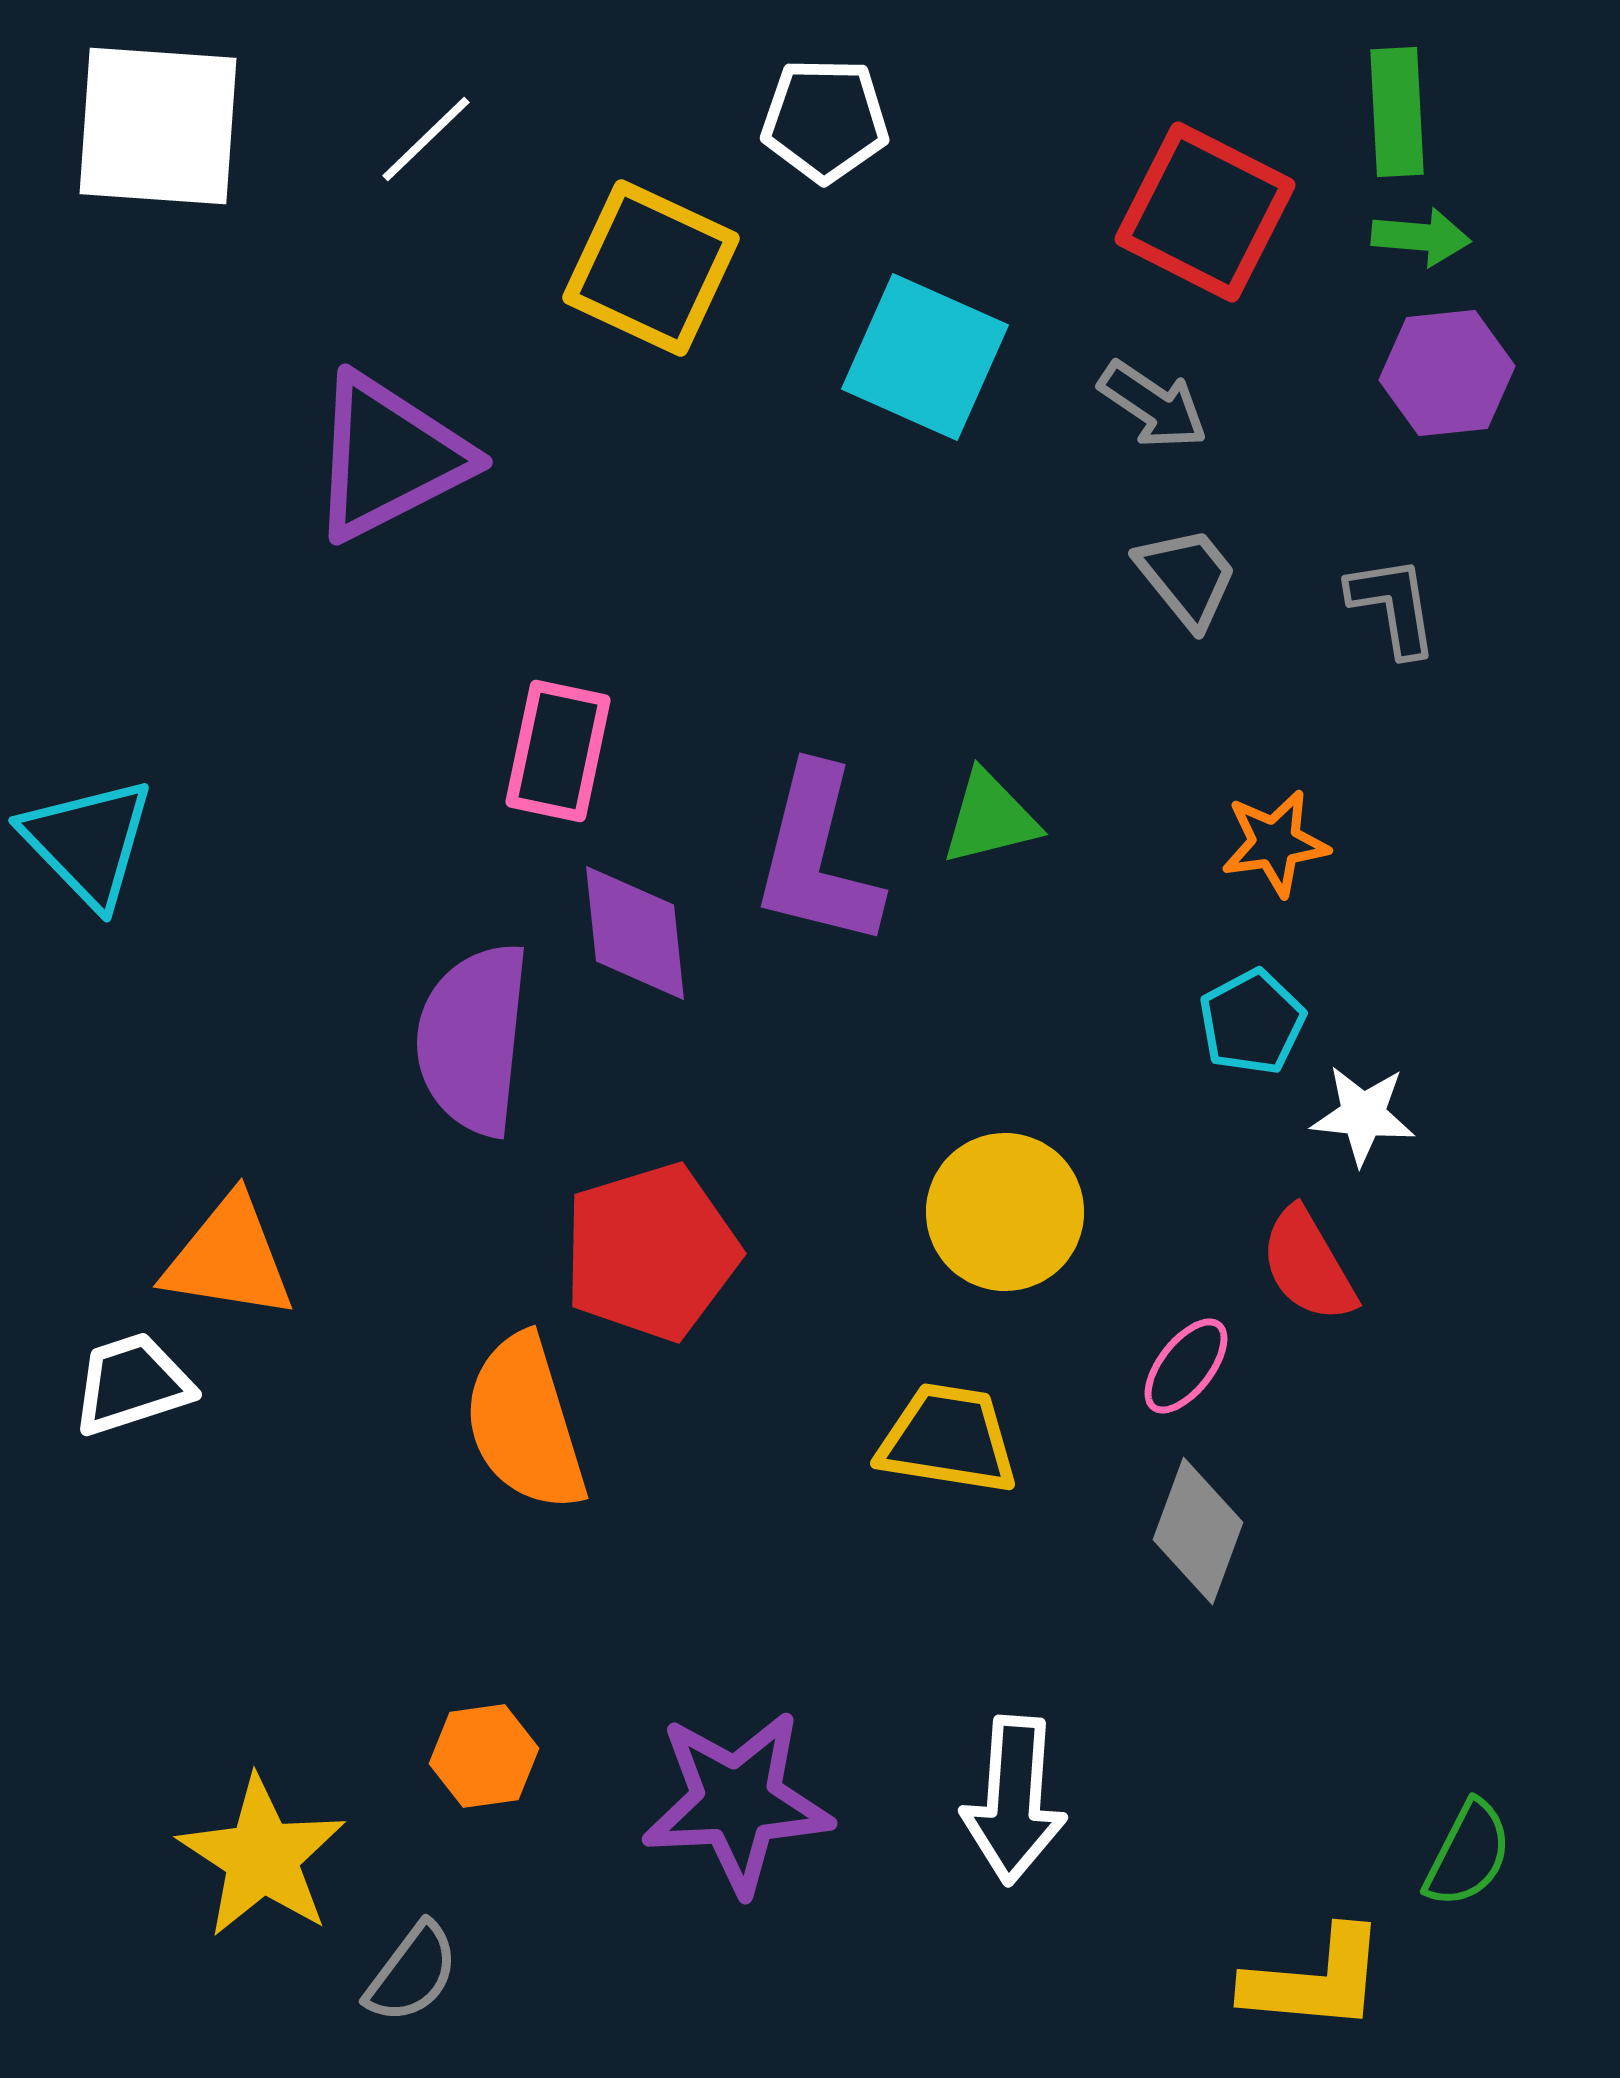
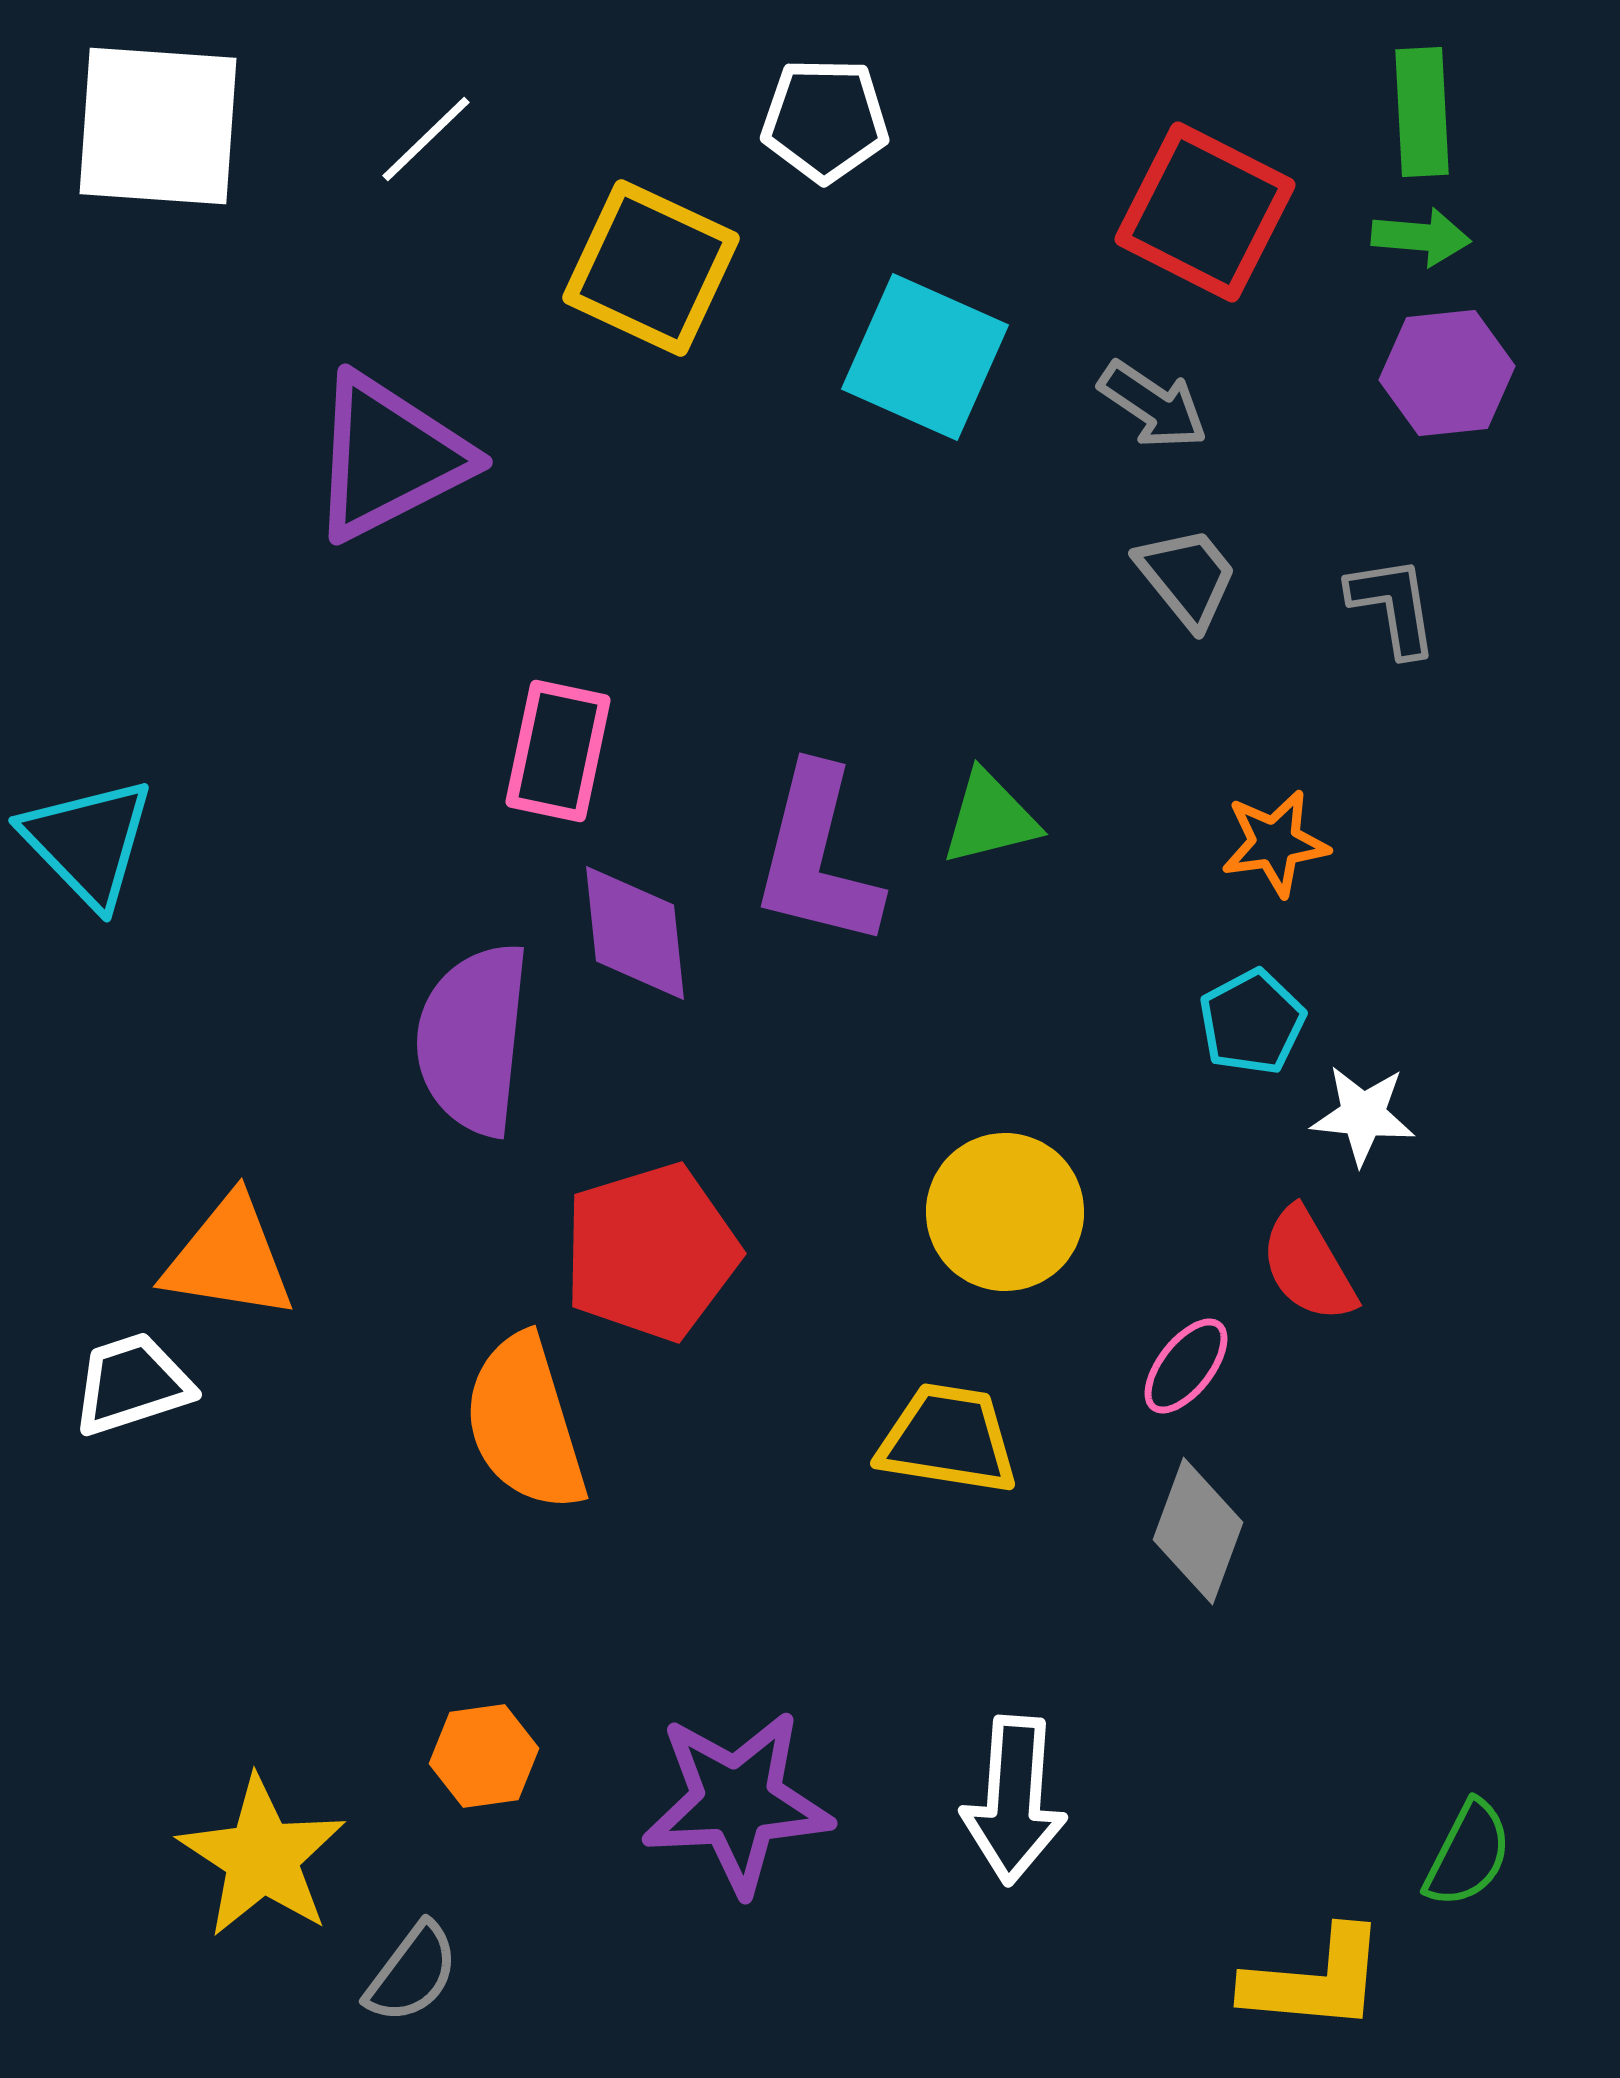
green rectangle: moved 25 px right
